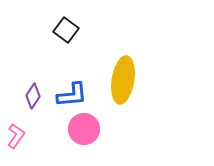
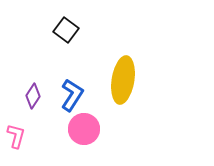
blue L-shape: rotated 52 degrees counterclockwise
pink L-shape: rotated 20 degrees counterclockwise
